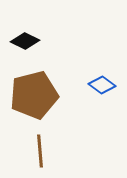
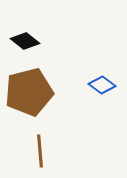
black diamond: rotated 12 degrees clockwise
brown pentagon: moved 5 px left, 3 px up
